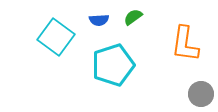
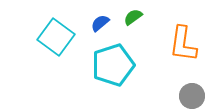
blue semicircle: moved 1 px right, 3 px down; rotated 144 degrees clockwise
orange L-shape: moved 2 px left
gray circle: moved 9 px left, 2 px down
